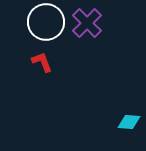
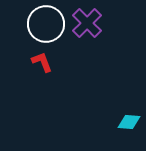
white circle: moved 2 px down
